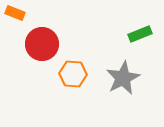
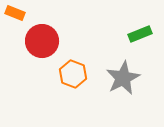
red circle: moved 3 px up
orange hexagon: rotated 16 degrees clockwise
